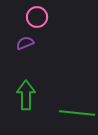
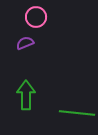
pink circle: moved 1 px left
